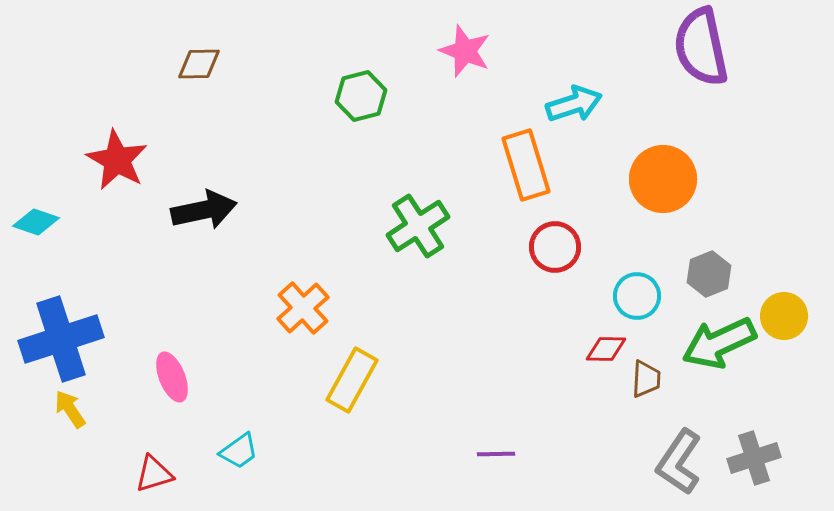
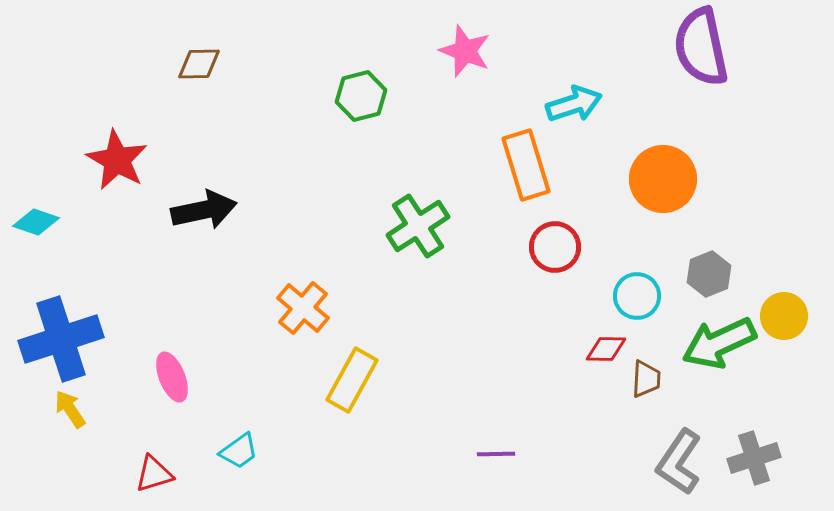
orange cross: rotated 8 degrees counterclockwise
